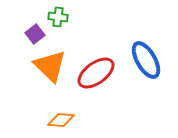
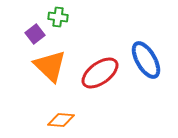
red ellipse: moved 4 px right
